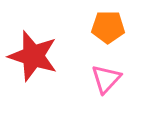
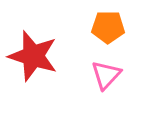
pink triangle: moved 4 px up
